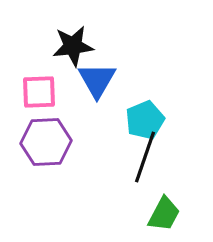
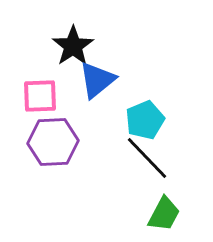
black star: rotated 27 degrees counterclockwise
blue triangle: rotated 21 degrees clockwise
pink square: moved 1 px right, 4 px down
purple hexagon: moved 7 px right
black line: moved 2 px right, 1 px down; rotated 63 degrees counterclockwise
